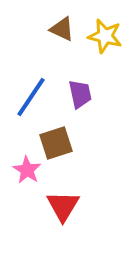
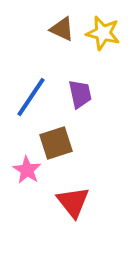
yellow star: moved 2 px left, 3 px up
red triangle: moved 10 px right, 4 px up; rotated 9 degrees counterclockwise
